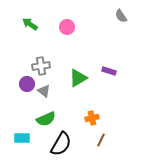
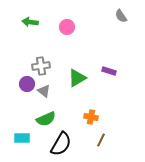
green arrow: moved 2 px up; rotated 28 degrees counterclockwise
green triangle: moved 1 px left
orange cross: moved 1 px left, 1 px up; rotated 24 degrees clockwise
